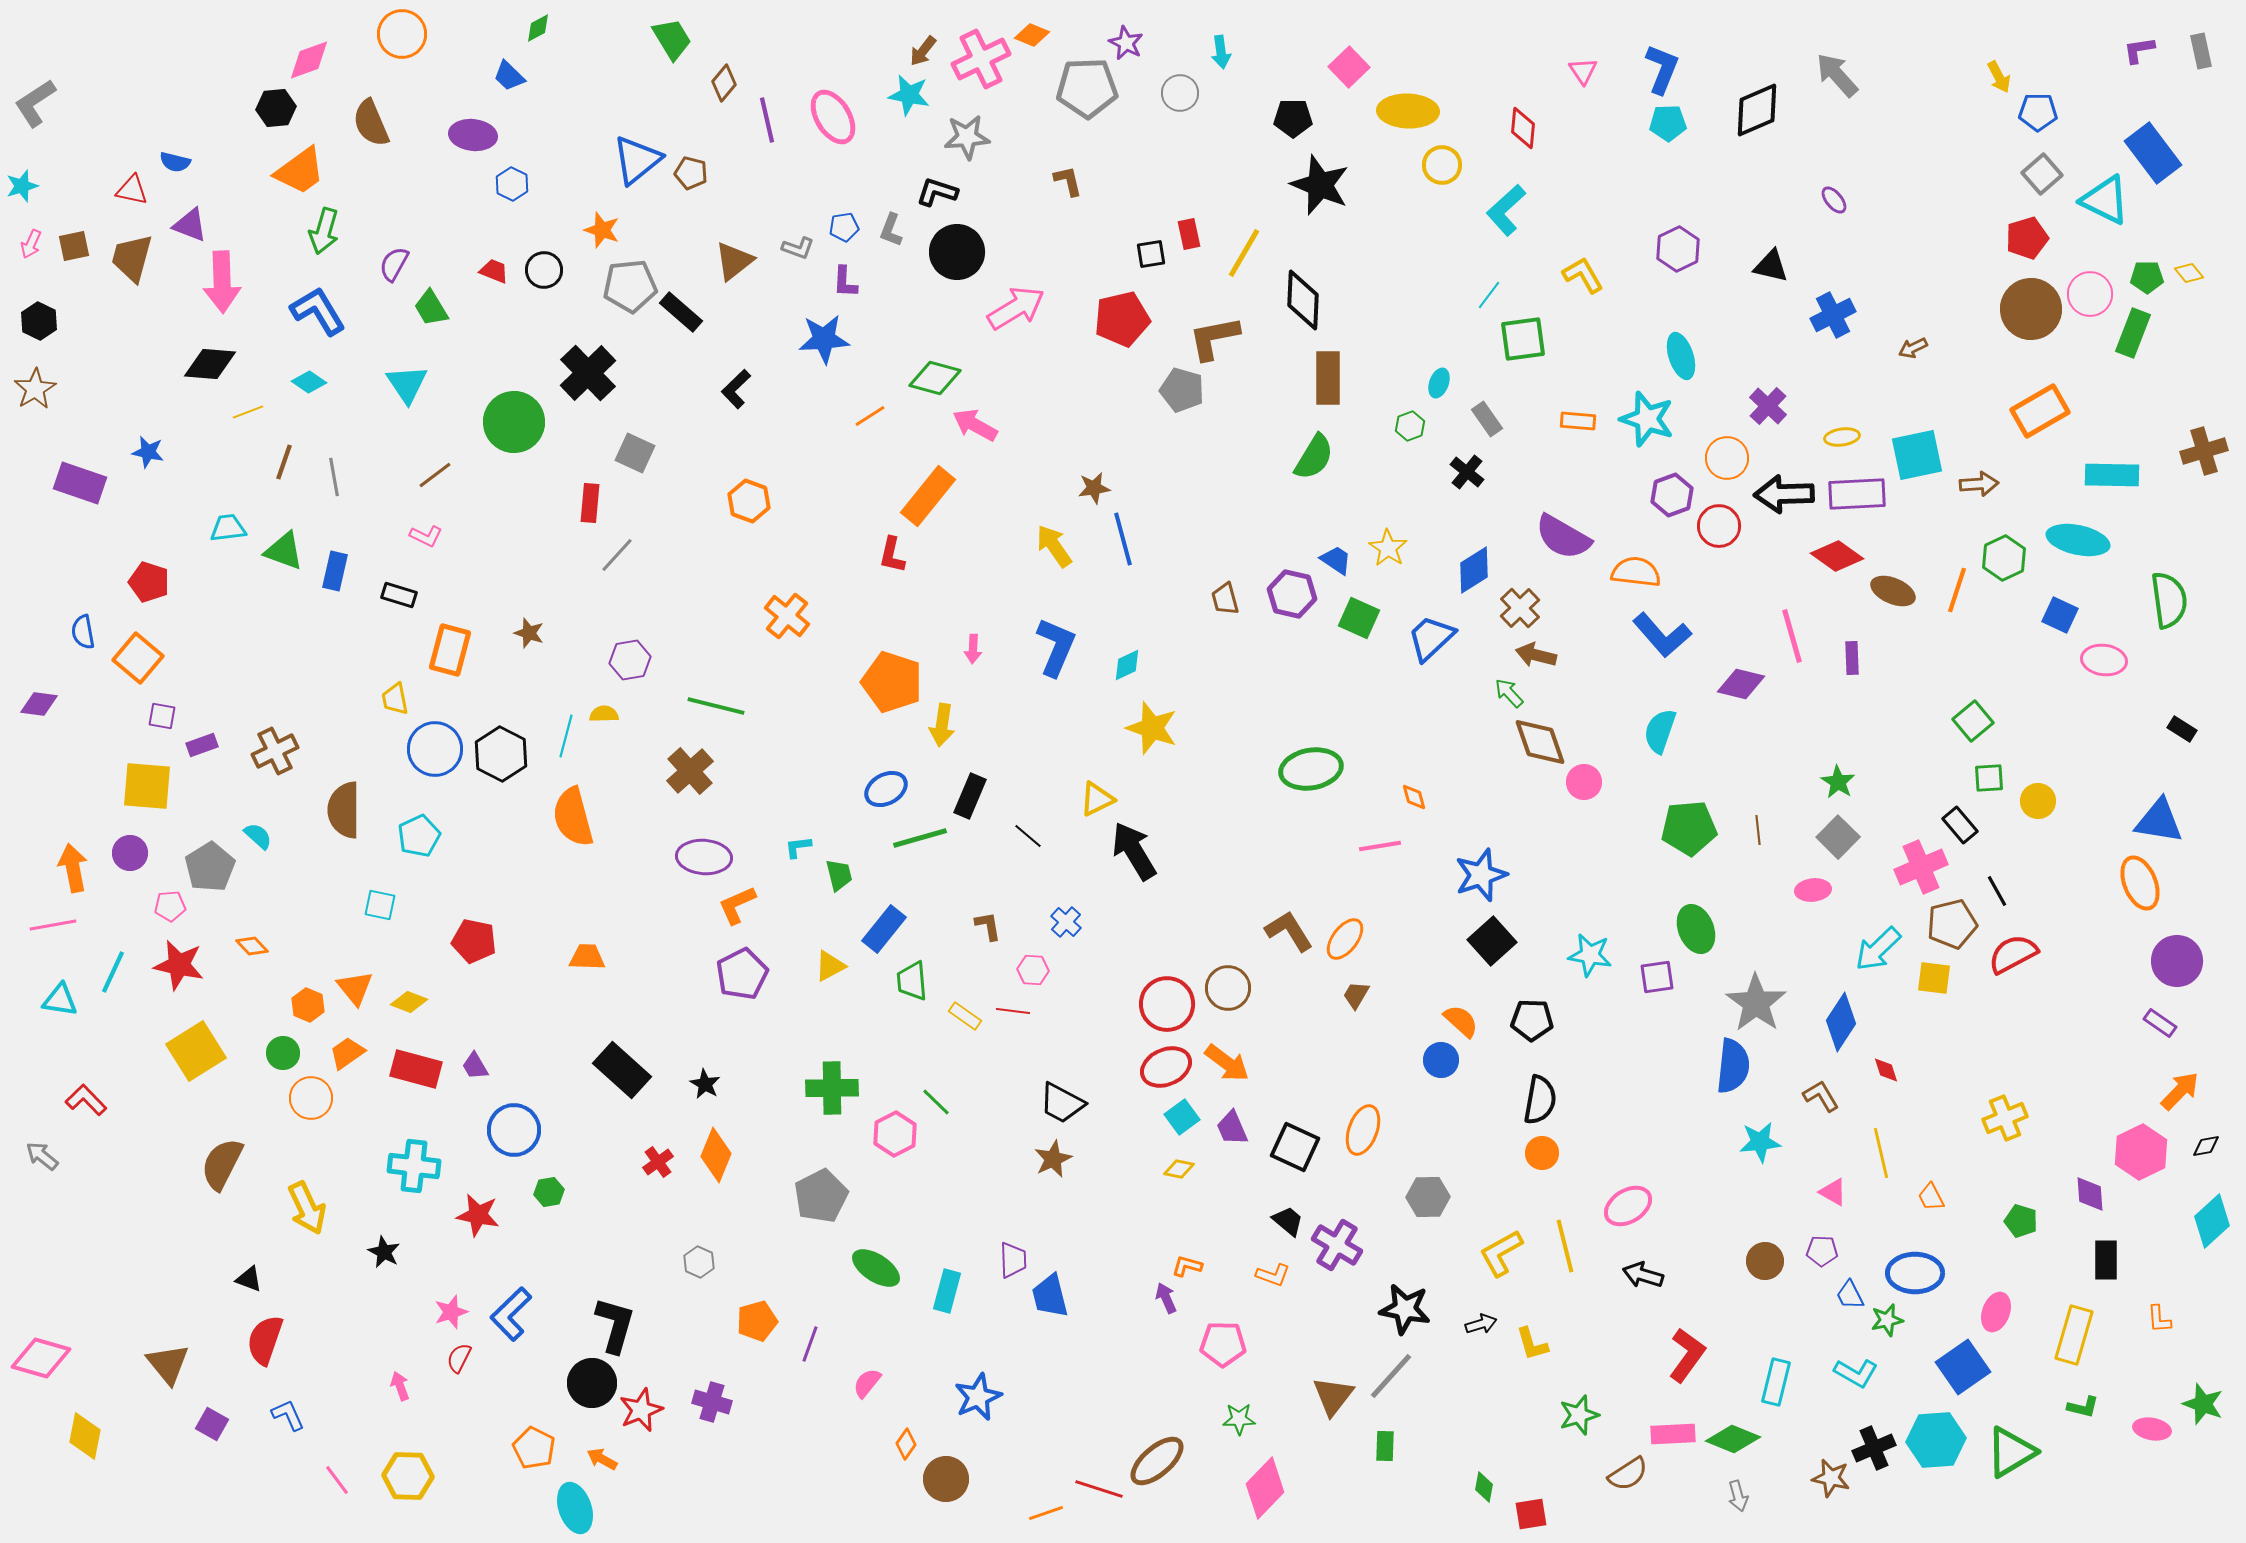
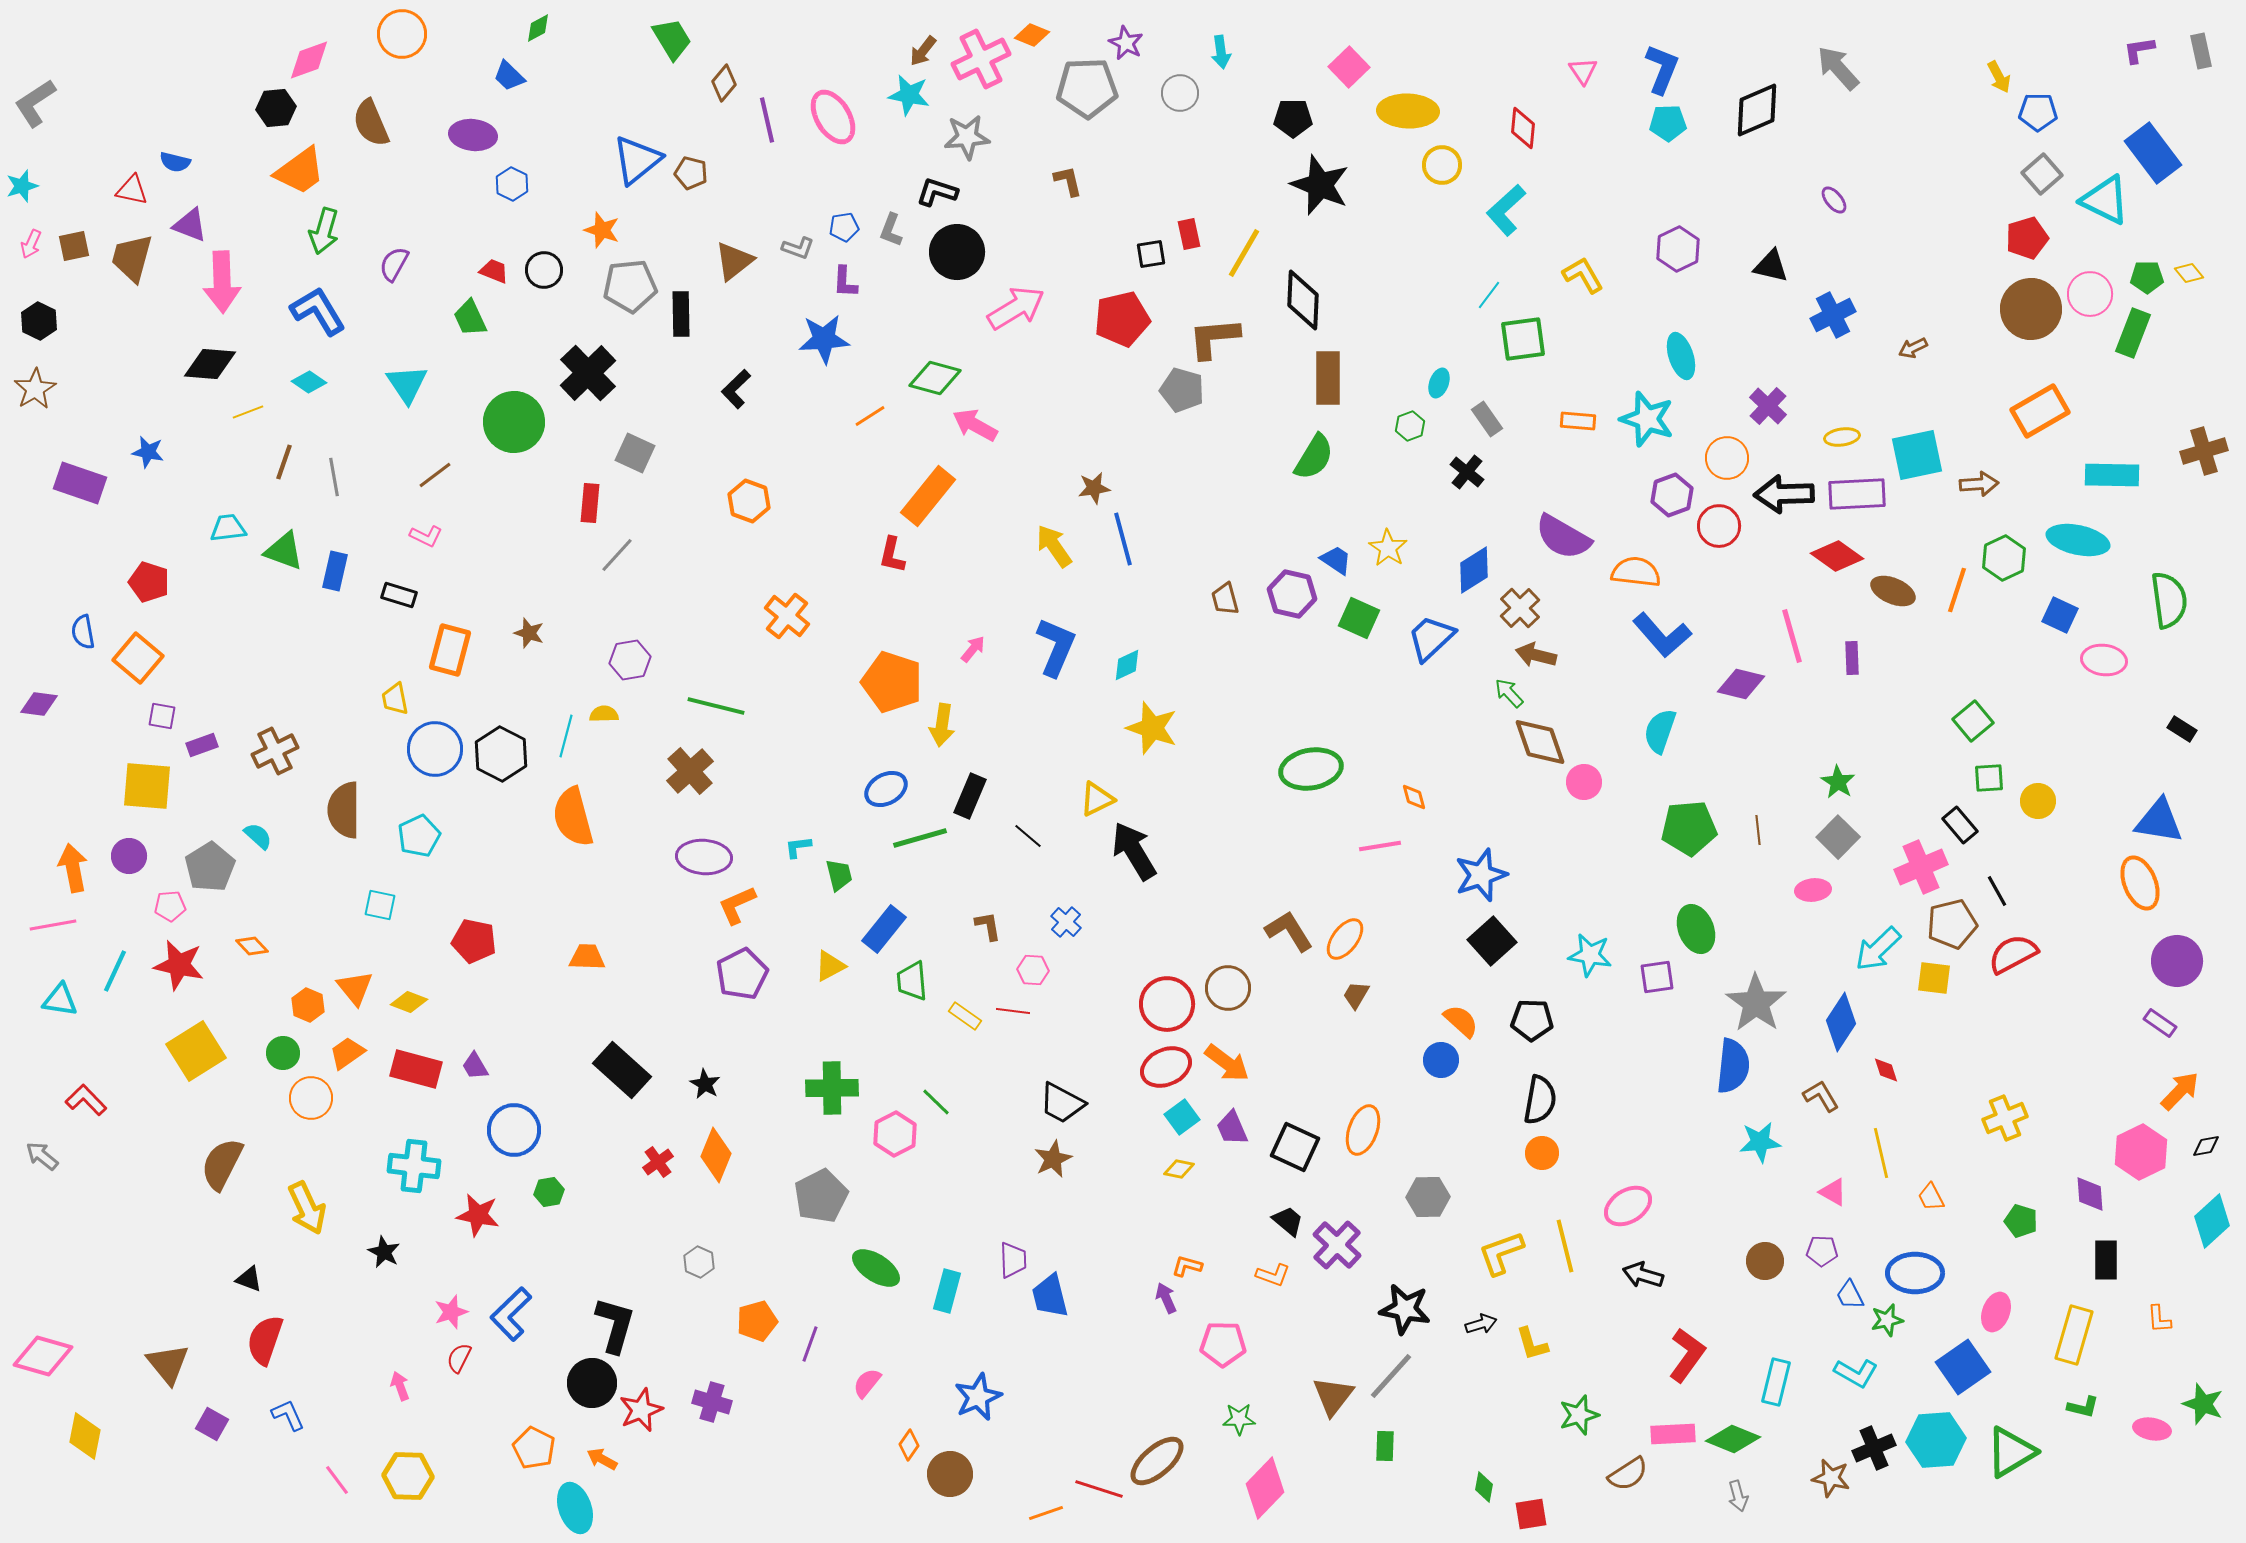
gray arrow at (1837, 75): moved 1 px right, 7 px up
green trapezoid at (431, 308): moved 39 px right, 10 px down; rotated 6 degrees clockwise
black rectangle at (681, 312): moved 2 px down; rotated 48 degrees clockwise
brown L-shape at (1214, 338): rotated 6 degrees clockwise
pink arrow at (973, 649): rotated 144 degrees counterclockwise
purple circle at (130, 853): moved 1 px left, 3 px down
cyan line at (113, 972): moved 2 px right, 1 px up
purple cross at (1337, 1245): rotated 12 degrees clockwise
yellow L-shape at (1501, 1253): rotated 9 degrees clockwise
pink diamond at (41, 1358): moved 2 px right, 2 px up
orange diamond at (906, 1444): moved 3 px right, 1 px down
brown circle at (946, 1479): moved 4 px right, 5 px up
